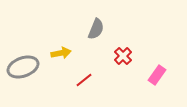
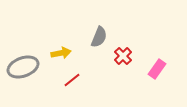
gray semicircle: moved 3 px right, 8 px down
pink rectangle: moved 6 px up
red line: moved 12 px left
